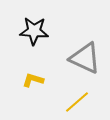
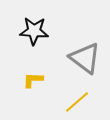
gray triangle: rotated 12 degrees clockwise
yellow L-shape: rotated 15 degrees counterclockwise
